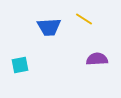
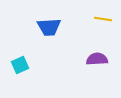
yellow line: moved 19 px right; rotated 24 degrees counterclockwise
cyan square: rotated 12 degrees counterclockwise
